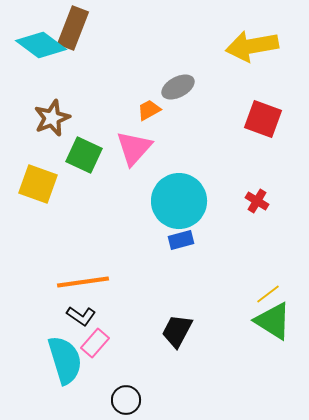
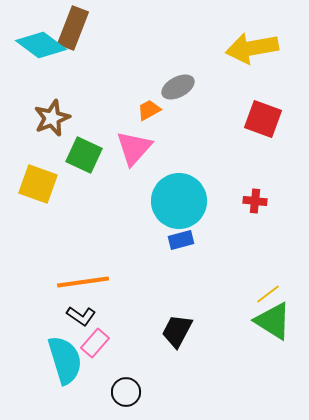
yellow arrow: moved 2 px down
red cross: moved 2 px left; rotated 25 degrees counterclockwise
black circle: moved 8 px up
